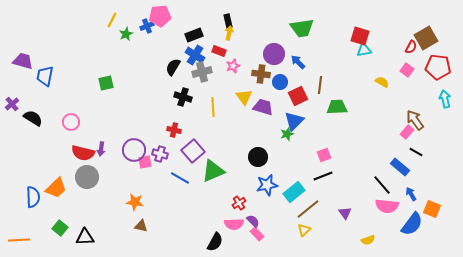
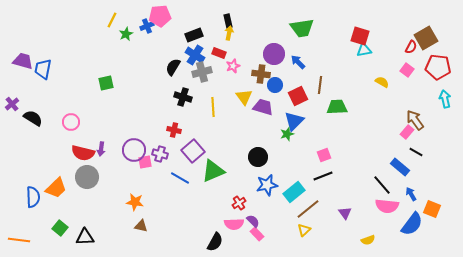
red rectangle at (219, 51): moved 2 px down
blue trapezoid at (45, 76): moved 2 px left, 7 px up
blue circle at (280, 82): moved 5 px left, 3 px down
orange line at (19, 240): rotated 10 degrees clockwise
